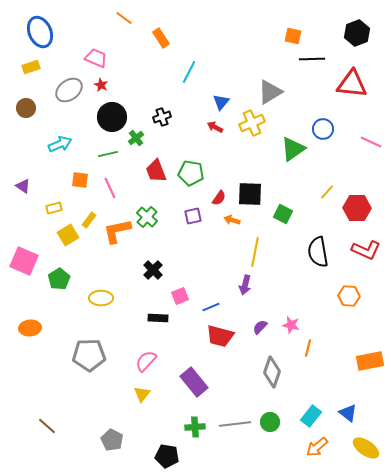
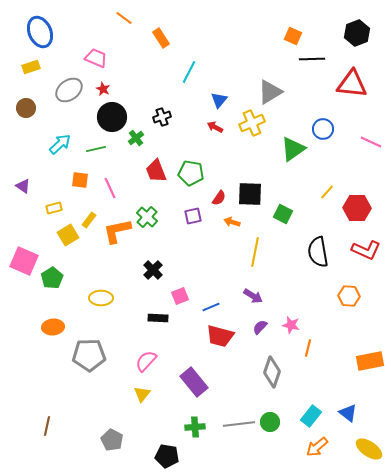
orange square at (293, 36): rotated 12 degrees clockwise
red star at (101, 85): moved 2 px right, 4 px down
blue triangle at (221, 102): moved 2 px left, 2 px up
cyan arrow at (60, 144): rotated 20 degrees counterclockwise
green line at (108, 154): moved 12 px left, 5 px up
orange arrow at (232, 220): moved 2 px down
green pentagon at (59, 279): moved 7 px left, 1 px up
purple arrow at (245, 285): moved 8 px right, 11 px down; rotated 72 degrees counterclockwise
orange ellipse at (30, 328): moved 23 px right, 1 px up
gray line at (235, 424): moved 4 px right
brown line at (47, 426): rotated 60 degrees clockwise
yellow ellipse at (366, 448): moved 3 px right, 1 px down
